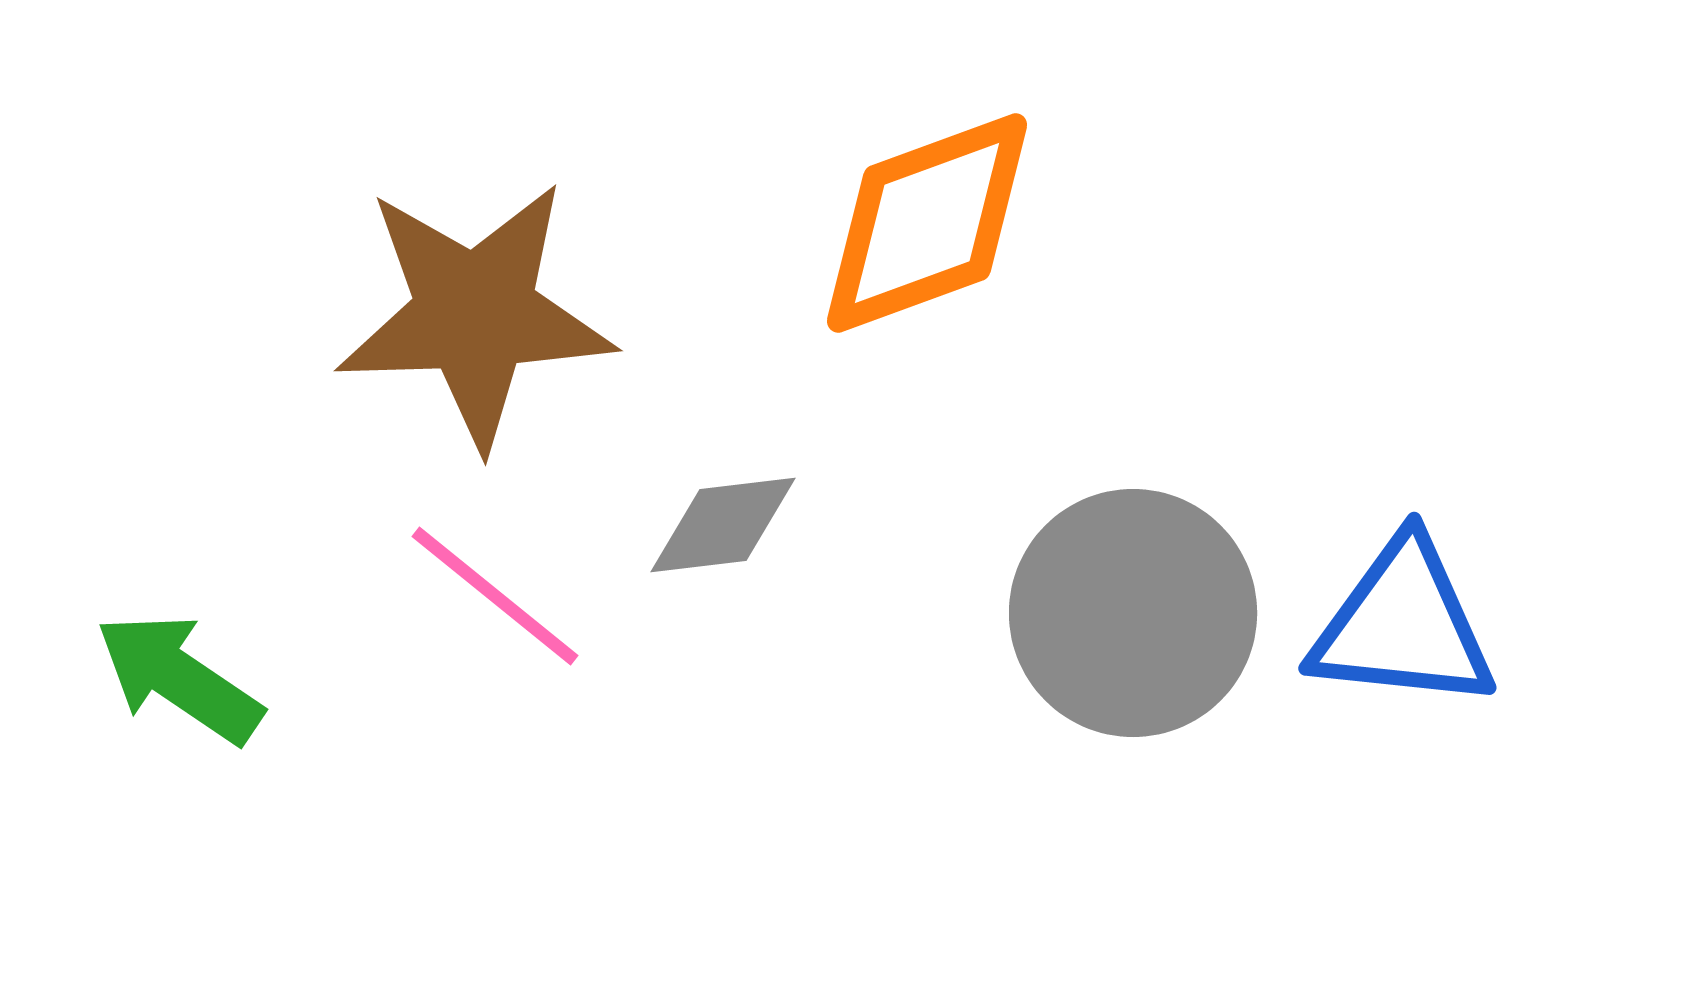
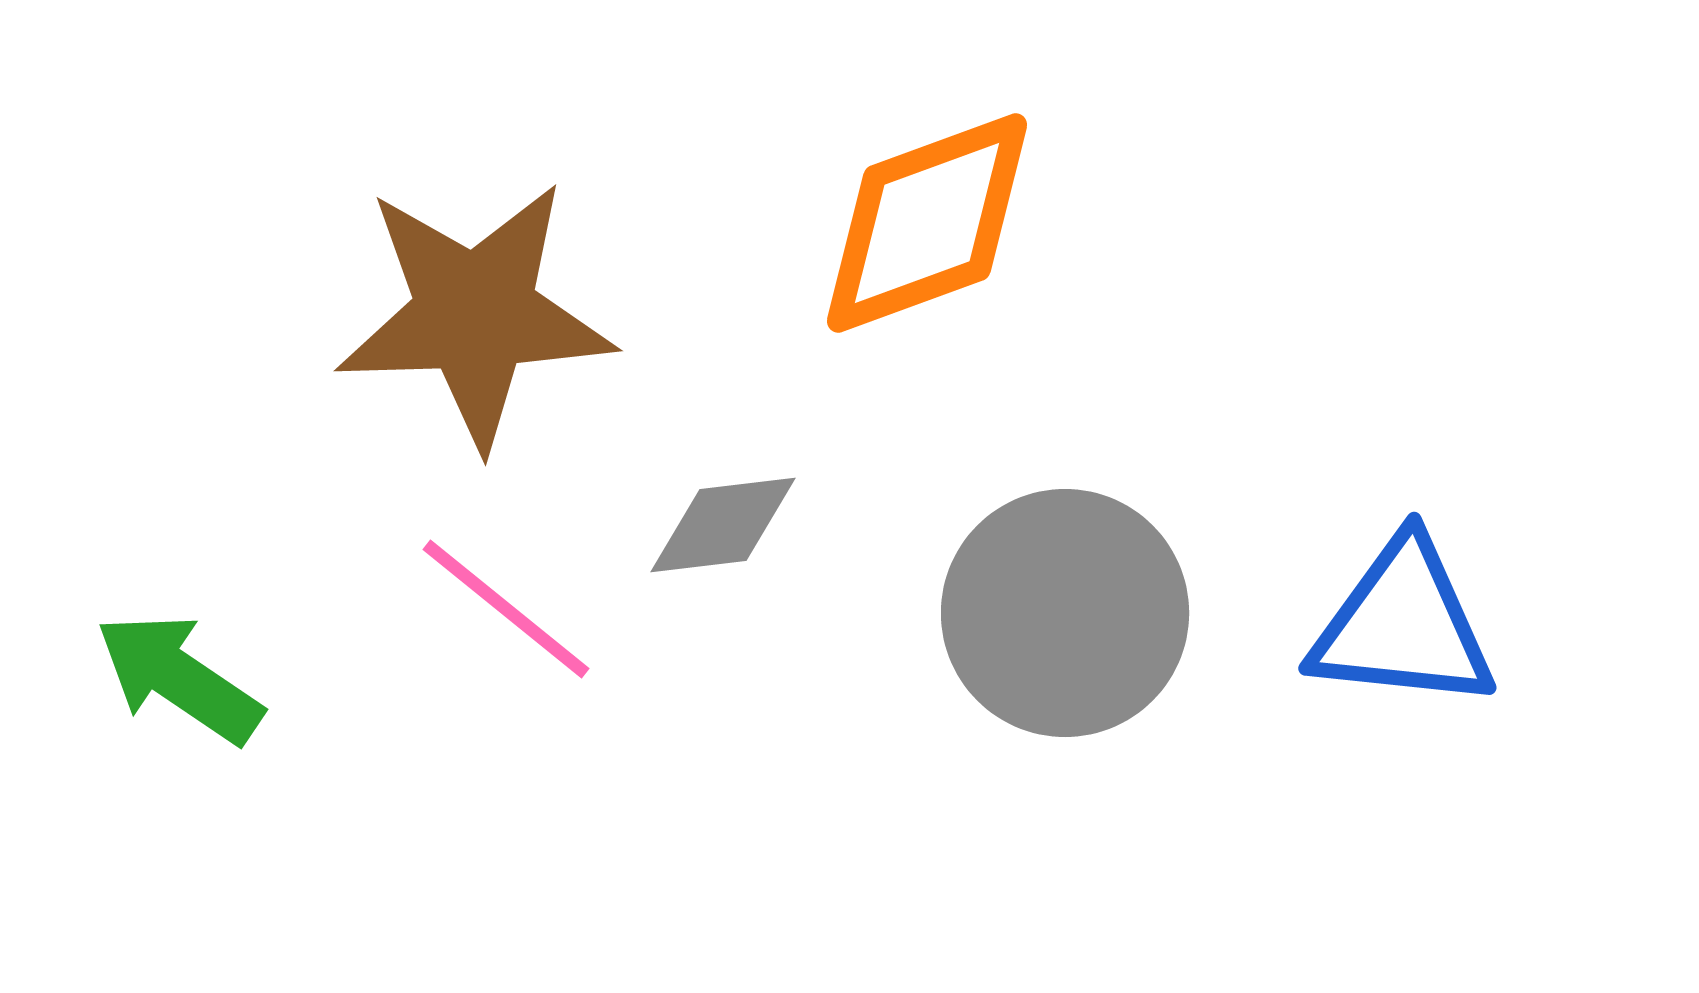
pink line: moved 11 px right, 13 px down
gray circle: moved 68 px left
